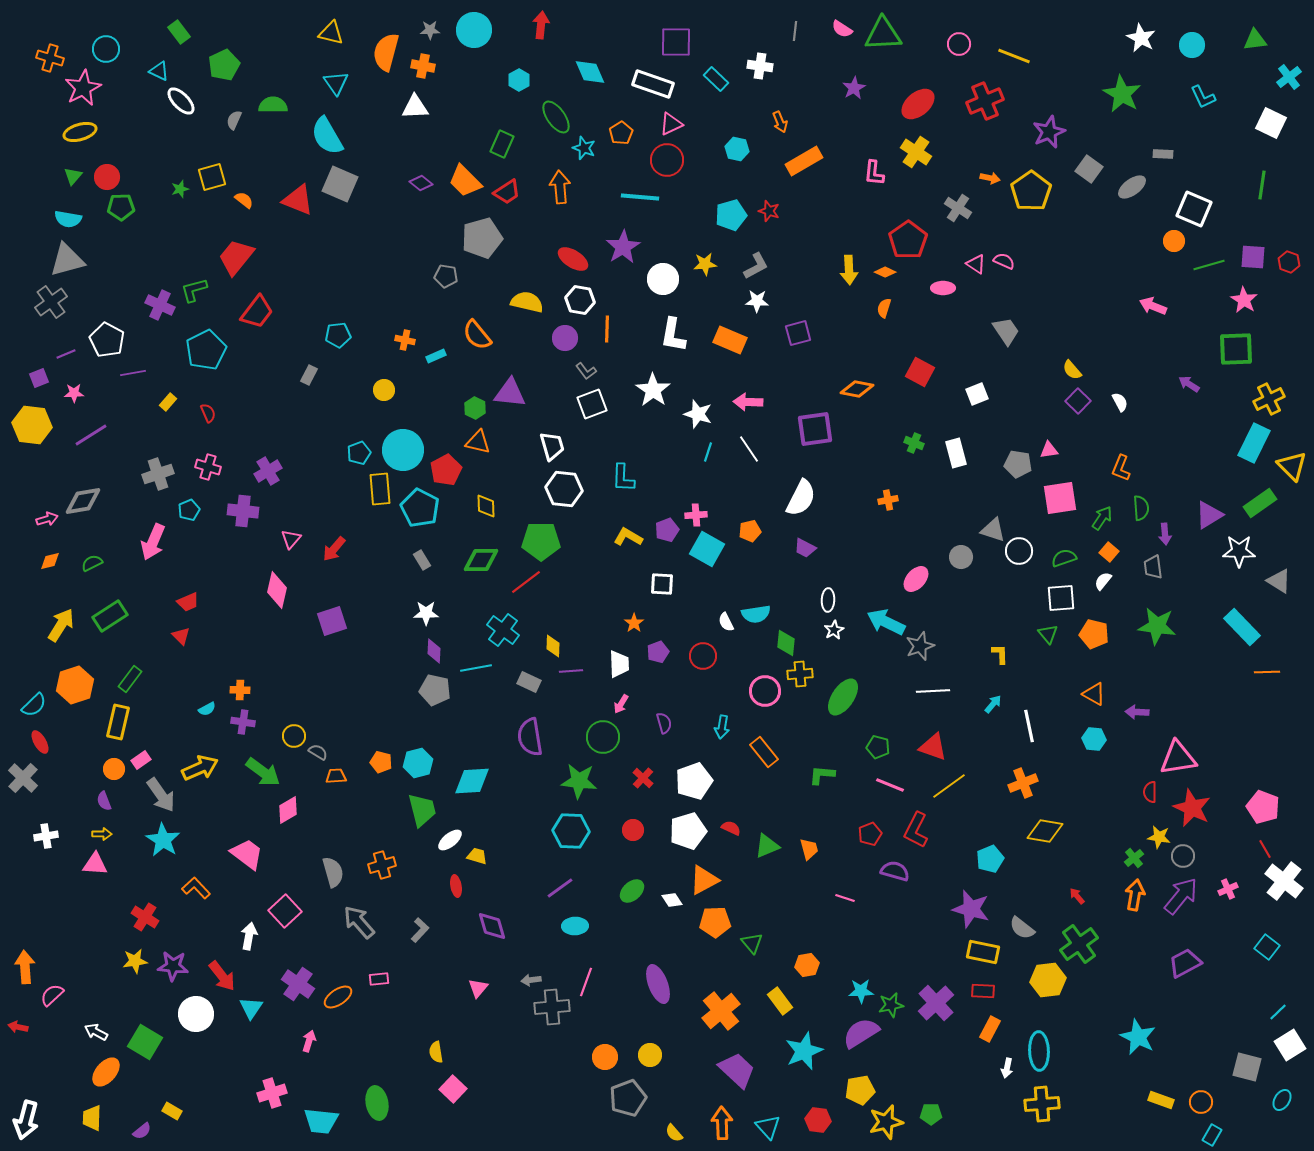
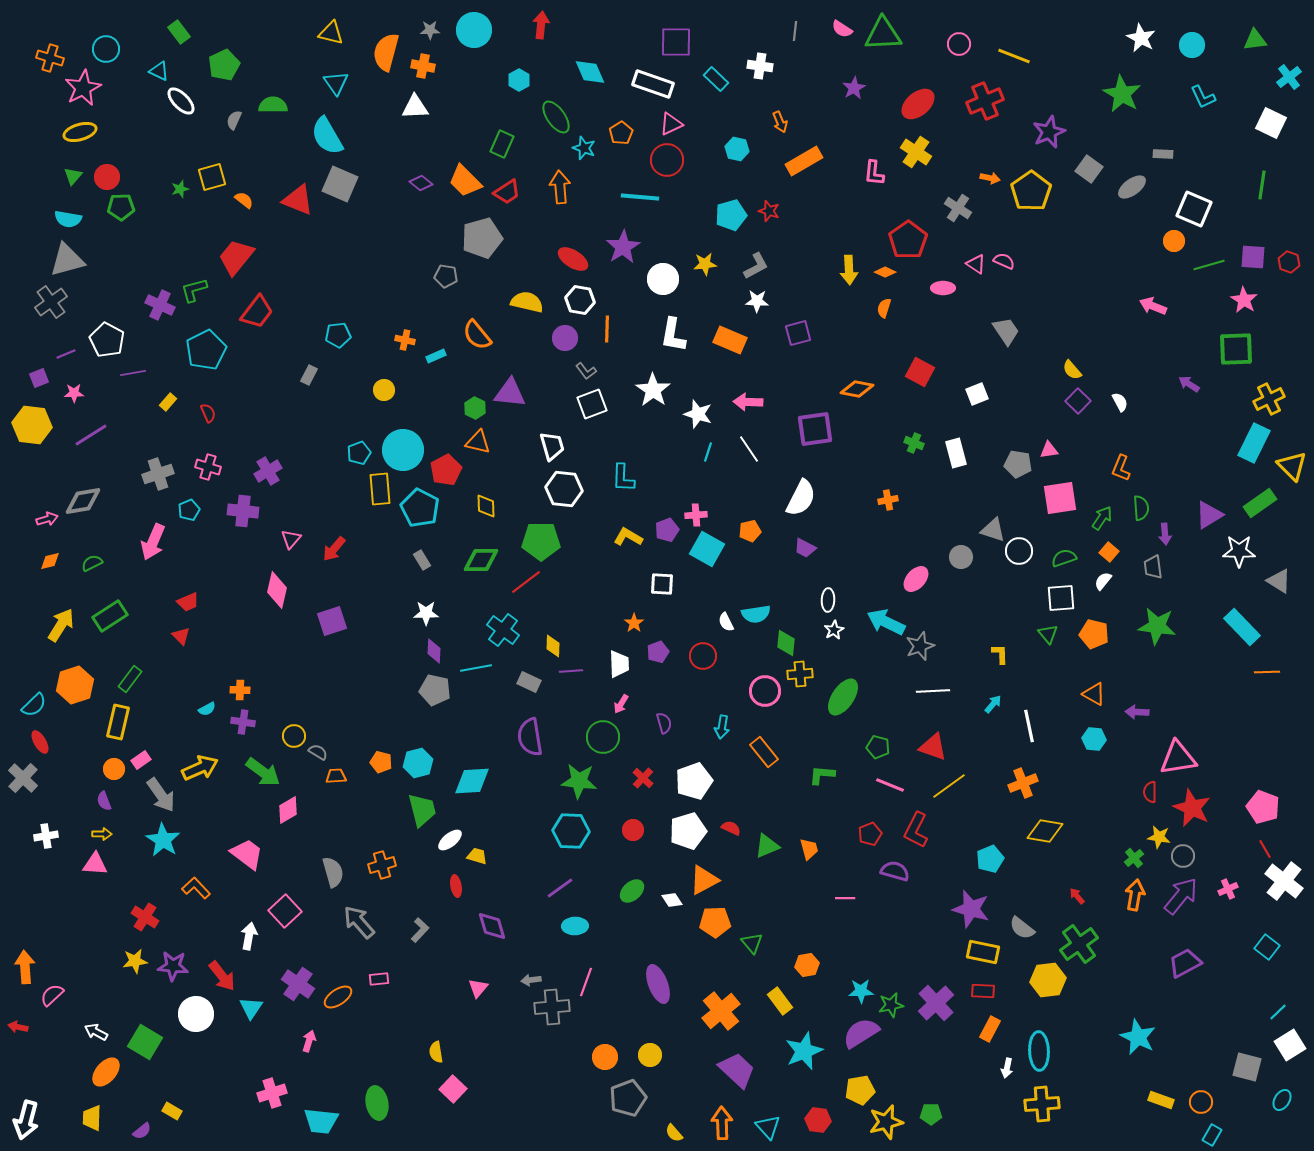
pink line at (845, 898): rotated 18 degrees counterclockwise
